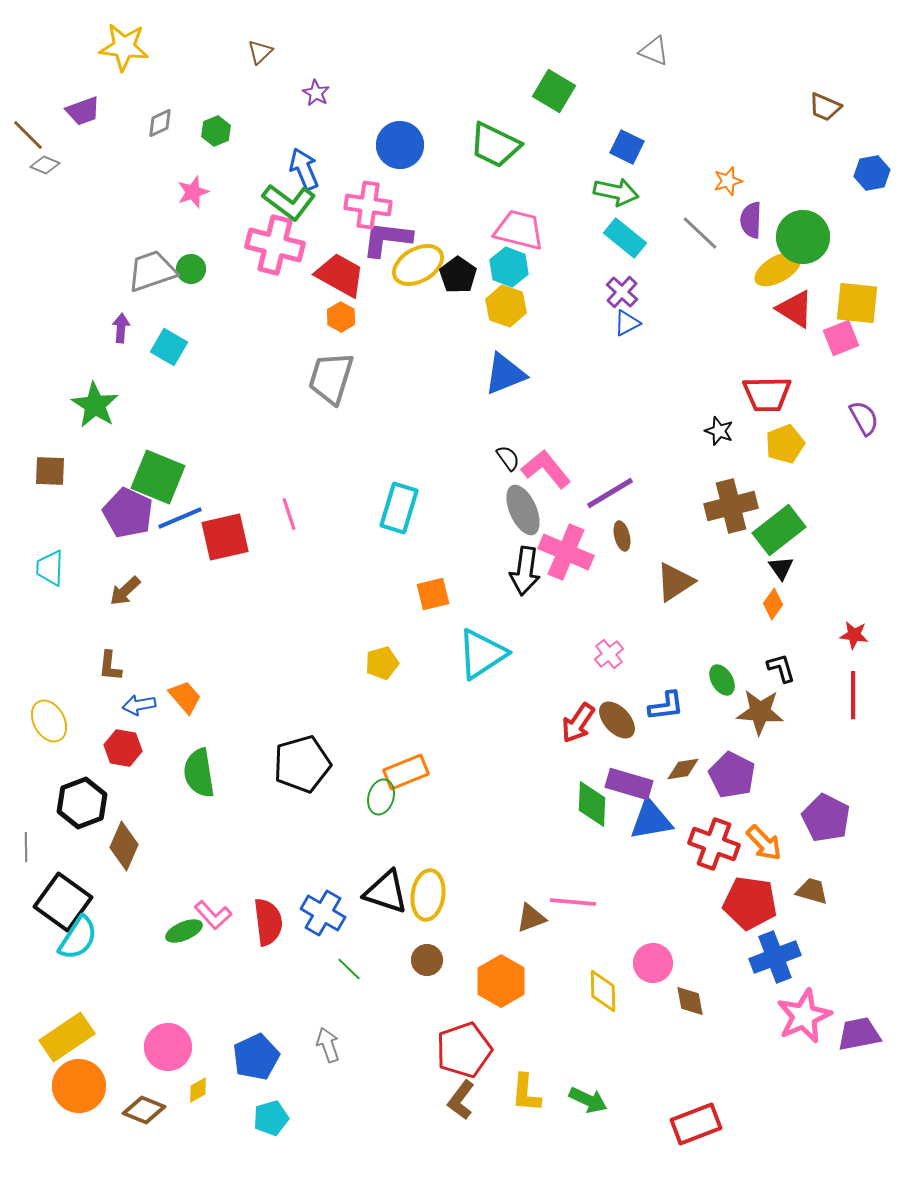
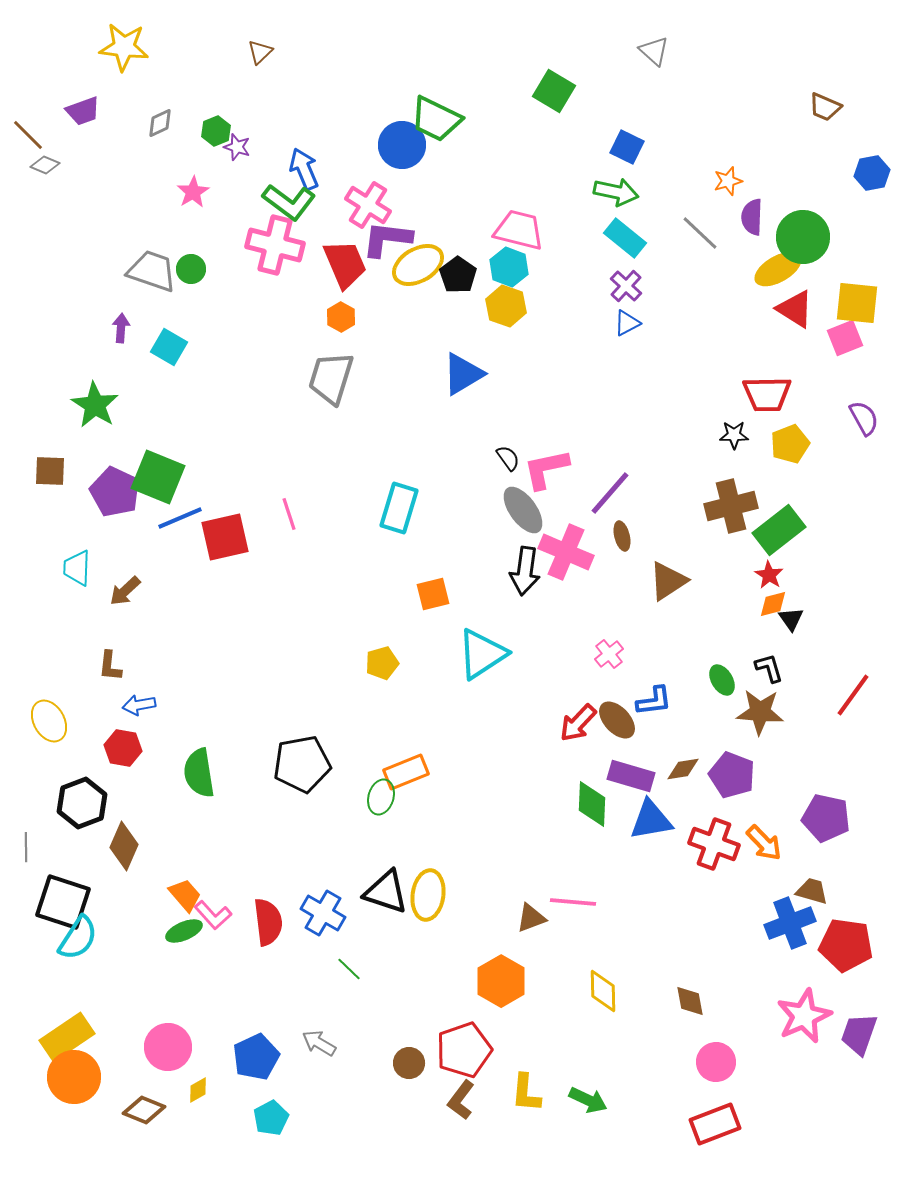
gray triangle at (654, 51): rotated 20 degrees clockwise
purple star at (316, 93): moved 79 px left, 54 px down; rotated 12 degrees counterclockwise
blue circle at (400, 145): moved 2 px right
green trapezoid at (495, 145): moved 59 px left, 26 px up
pink star at (193, 192): rotated 12 degrees counterclockwise
pink cross at (368, 205): rotated 24 degrees clockwise
purple semicircle at (751, 220): moved 1 px right, 3 px up
gray trapezoid at (152, 271): rotated 38 degrees clockwise
red trapezoid at (340, 275): moved 5 px right, 11 px up; rotated 38 degrees clockwise
purple cross at (622, 292): moved 4 px right, 6 px up
pink square at (841, 338): moved 4 px right
blue triangle at (505, 374): moved 42 px left; rotated 9 degrees counterclockwise
black star at (719, 431): moved 15 px right, 4 px down; rotated 20 degrees counterclockwise
yellow pentagon at (785, 444): moved 5 px right
pink L-shape at (546, 469): rotated 63 degrees counterclockwise
purple line at (610, 493): rotated 18 degrees counterclockwise
gray ellipse at (523, 510): rotated 12 degrees counterclockwise
purple pentagon at (128, 513): moved 13 px left, 21 px up
cyan trapezoid at (50, 568): moved 27 px right
black triangle at (781, 568): moved 10 px right, 51 px down
brown triangle at (675, 582): moved 7 px left, 1 px up
orange diamond at (773, 604): rotated 40 degrees clockwise
red star at (854, 635): moved 85 px left, 60 px up; rotated 24 degrees clockwise
black L-shape at (781, 668): moved 12 px left
red line at (853, 695): rotated 36 degrees clockwise
orange trapezoid at (185, 697): moved 198 px down
blue L-shape at (666, 706): moved 12 px left, 5 px up
red arrow at (578, 723): rotated 9 degrees clockwise
black pentagon at (302, 764): rotated 6 degrees clockwise
purple pentagon at (732, 775): rotated 6 degrees counterclockwise
purple rectangle at (629, 784): moved 2 px right, 8 px up
purple pentagon at (826, 818): rotated 15 degrees counterclockwise
black square at (63, 902): rotated 18 degrees counterclockwise
red pentagon at (750, 903): moved 96 px right, 42 px down
blue cross at (775, 957): moved 15 px right, 34 px up
brown circle at (427, 960): moved 18 px left, 103 px down
pink circle at (653, 963): moved 63 px right, 99 px down
purple trapezoid at (859, 1034): rotated 60 degrees counterclockwise
gray arrow at (328, 1045): moved 9 px left, 2 px up; rotated 40 degrees counterclockwise
orange circle at (79, 1086): moved 5 px left, 9 px up
cyan pentagon at (271, 1118): rotated 12 degrees counterclockwise
red rectangle at (696, 1124): moved 19 px right
